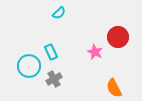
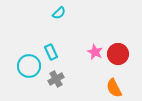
red circle: moved 17 px down
gray cross: moved 2 px right
